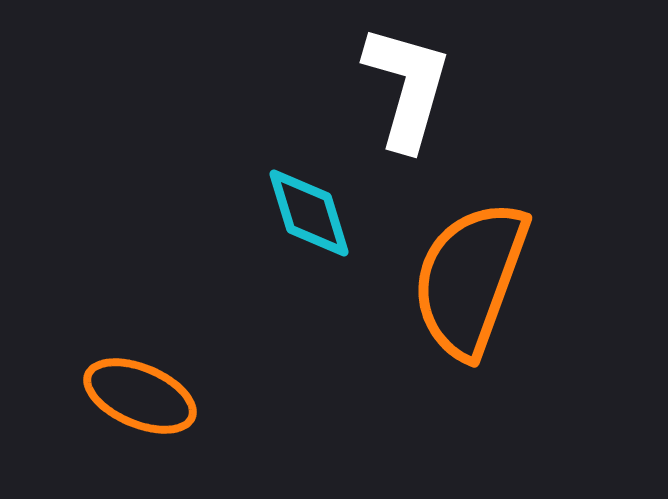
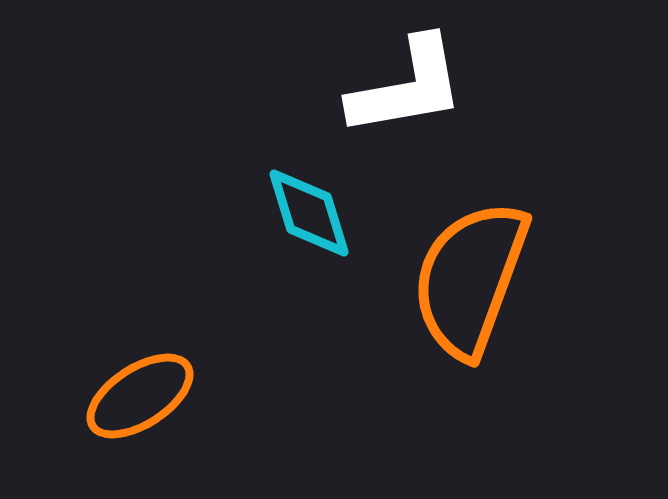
white L-shape: rotated 64 degrees clockwise
orange ellipse: rotated 56 degrees counterclockwise
